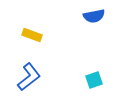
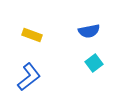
blue semicircle: moved 5 px left, 15 px down
cyan square: moved 17 px up; rotated 18 degrees counterclockwise
